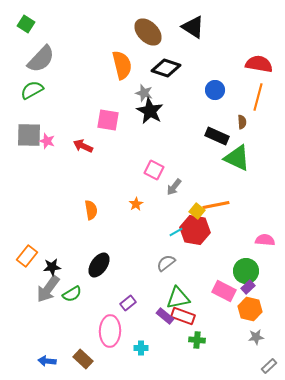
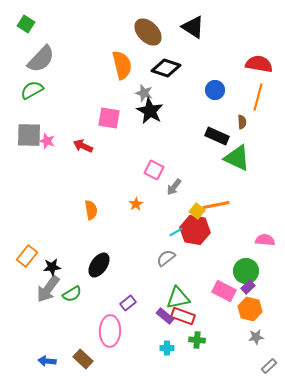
pink square at (108, 120): moved 1 px right, 2 px up
gray semicircle at (166, 263): moved 5 px up
cyan cross at (141, 348): moved 26 px right
